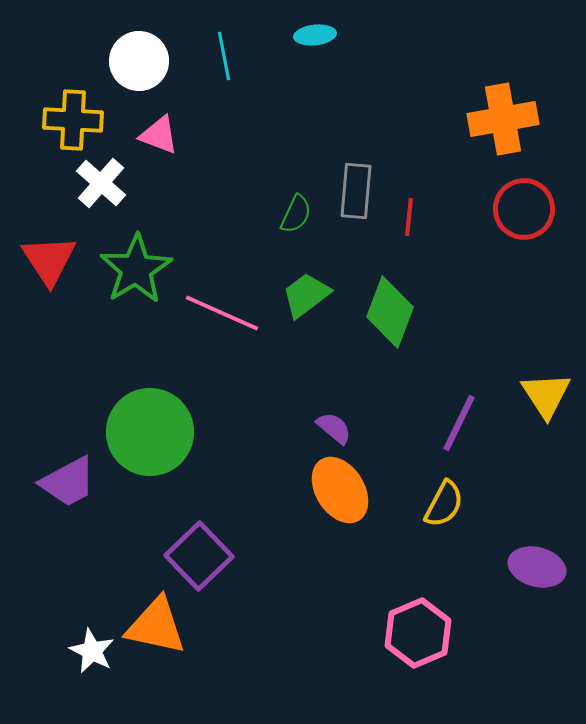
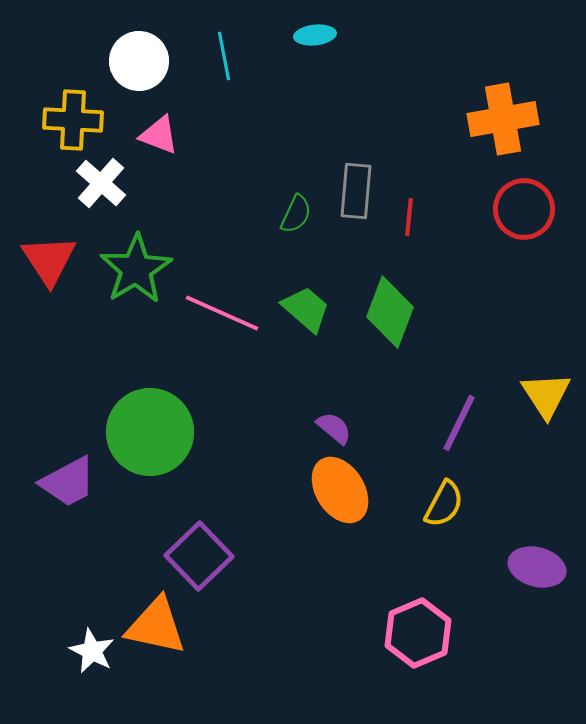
green trapezoid: moved 14 px down; rotated 78 degrees clockwise
